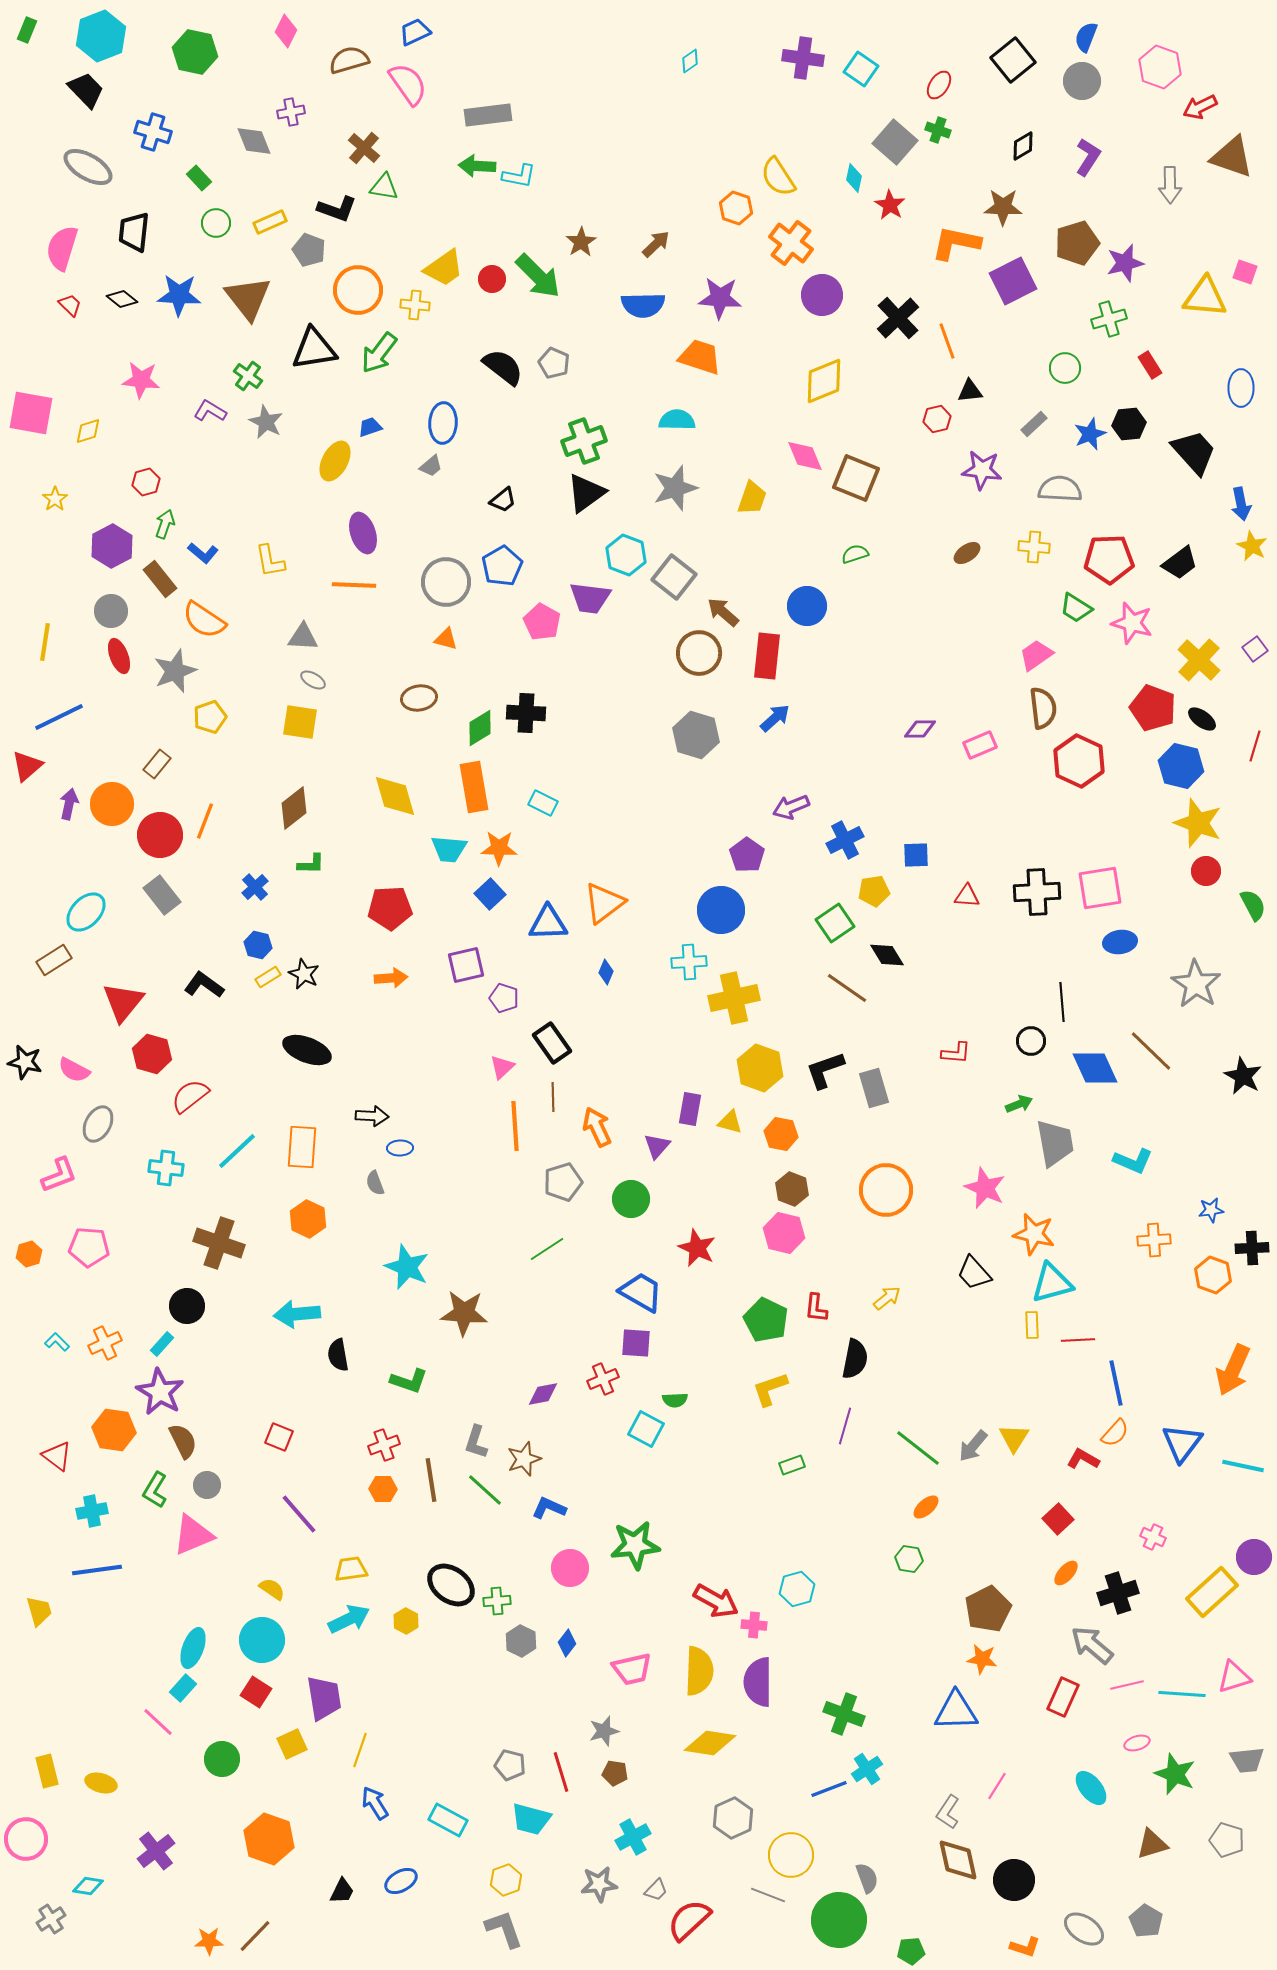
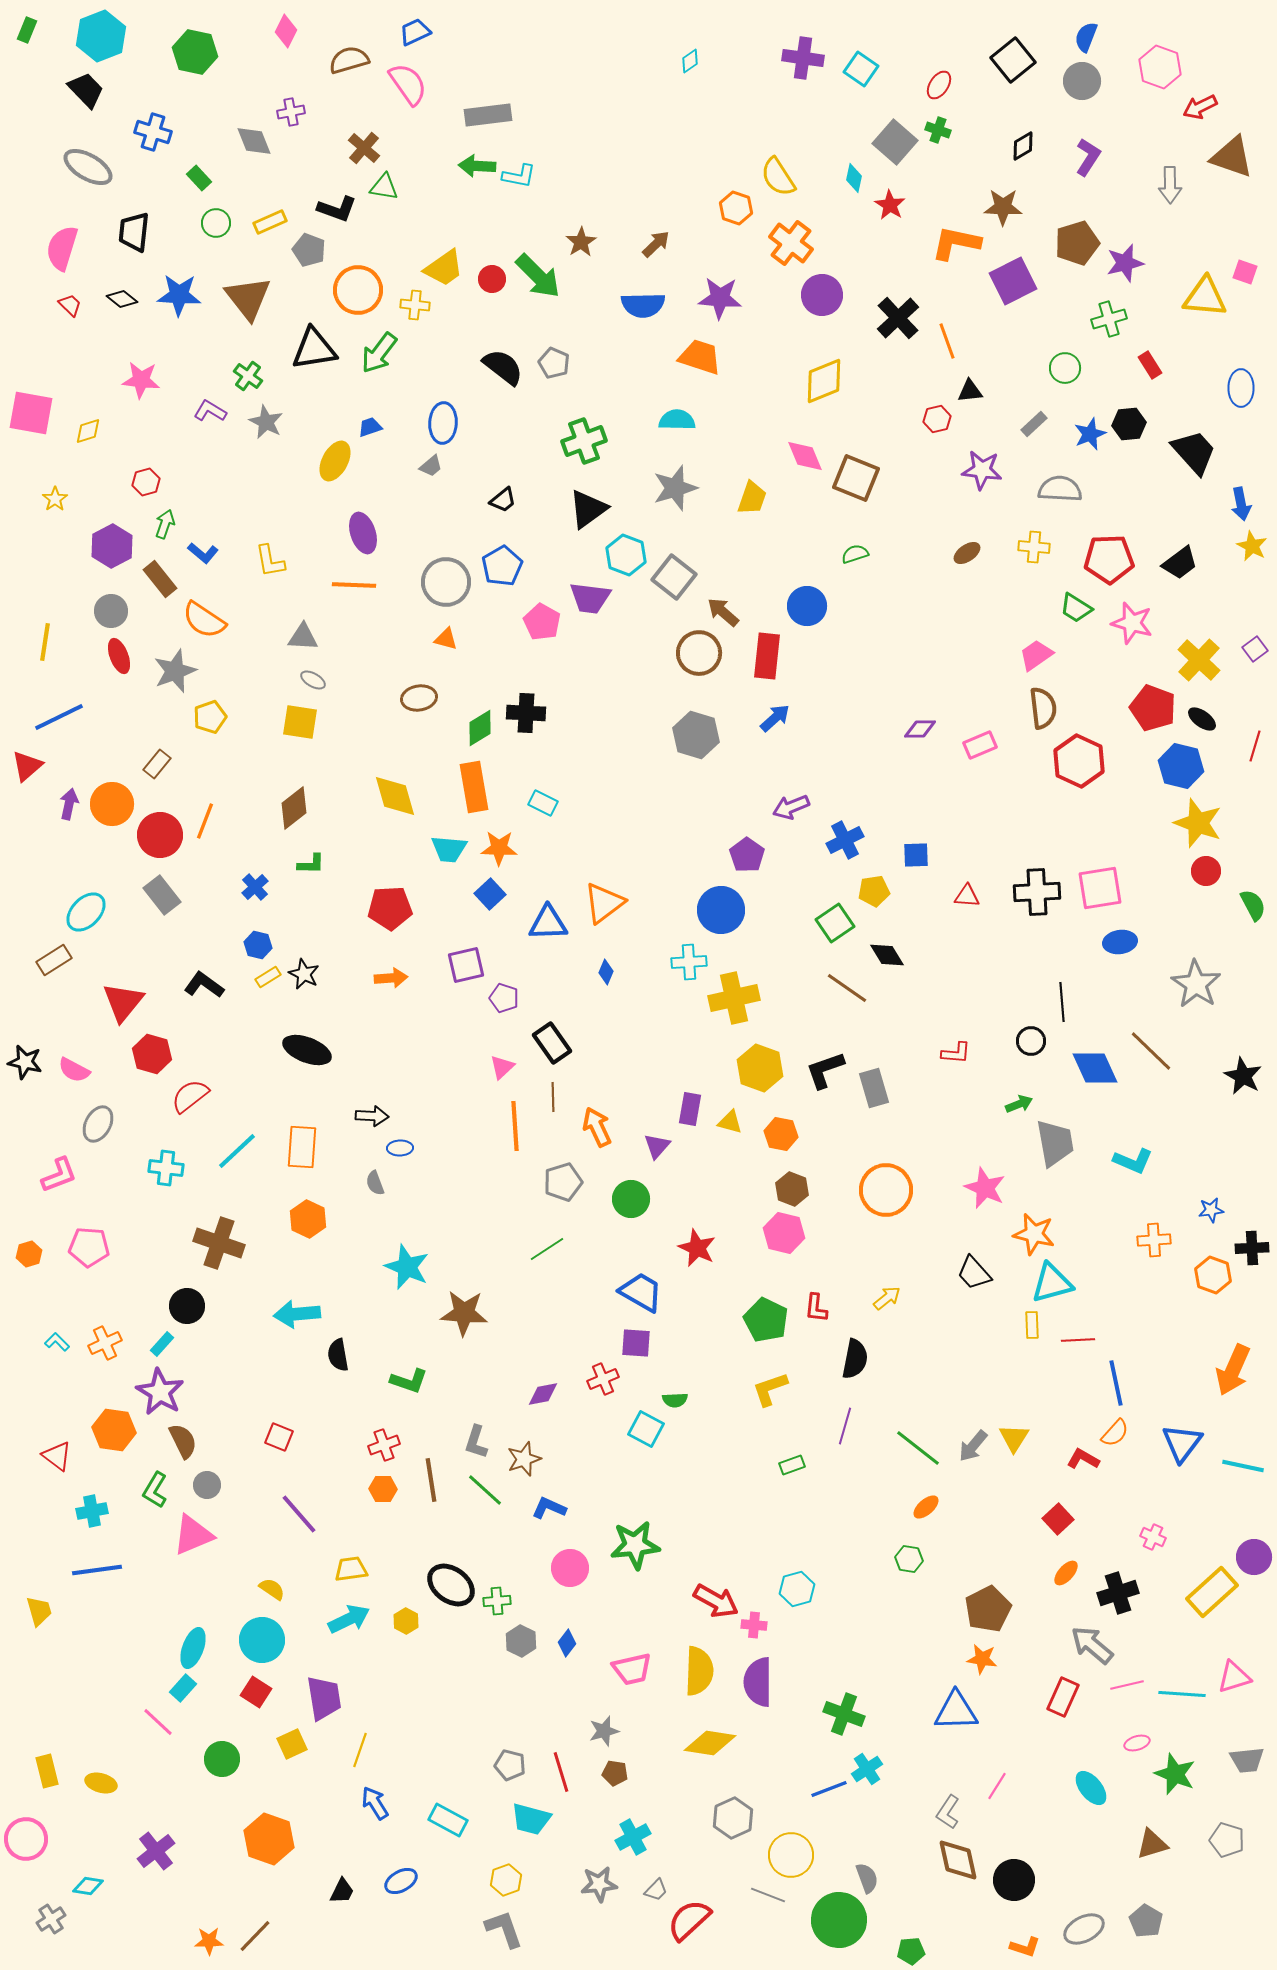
black triangle at (586, 493): moved 2 px right, 16 px down
gray ellipse at (1084, 1929): rotated 60 degrees counterclockwise
